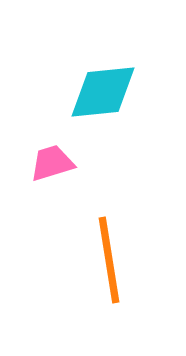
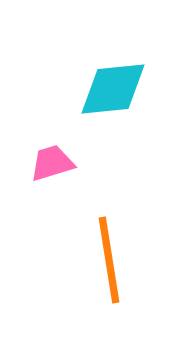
cyan diamond: moved 10 px right, 3 px up
